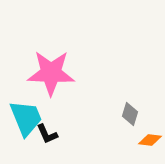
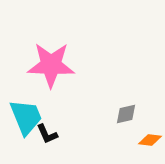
pink star: moved 8 px up
gray diamond: moved 4 px left; rotated 60 degrees clockwise
cyan trapezoid: moved 1 px up
